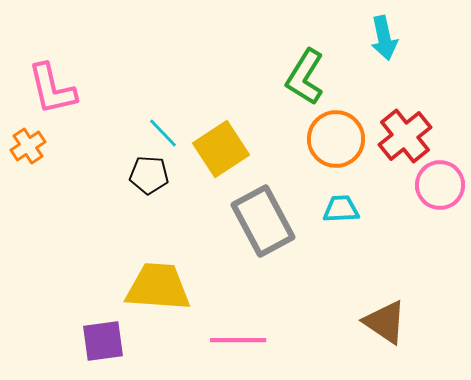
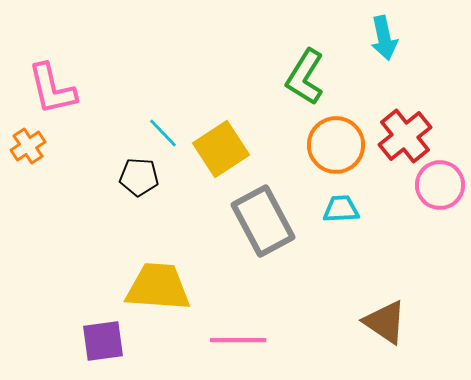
orange circle: moved 6 px down
black pentagon: moved 10 px left, 2 px down
